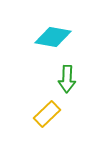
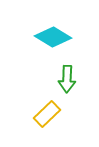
cyan diamond: rotated 21 degrees clockwise
